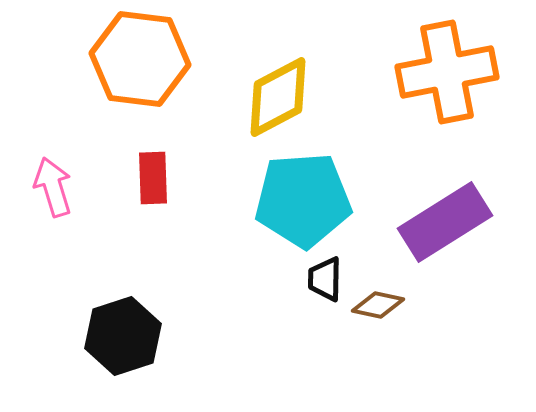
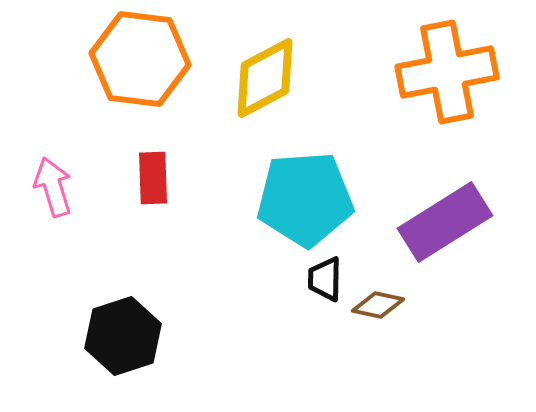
yellow diamond: moved 13 px left, 19 px up
cyan pentagon: moved 2 px right, 1 px up
